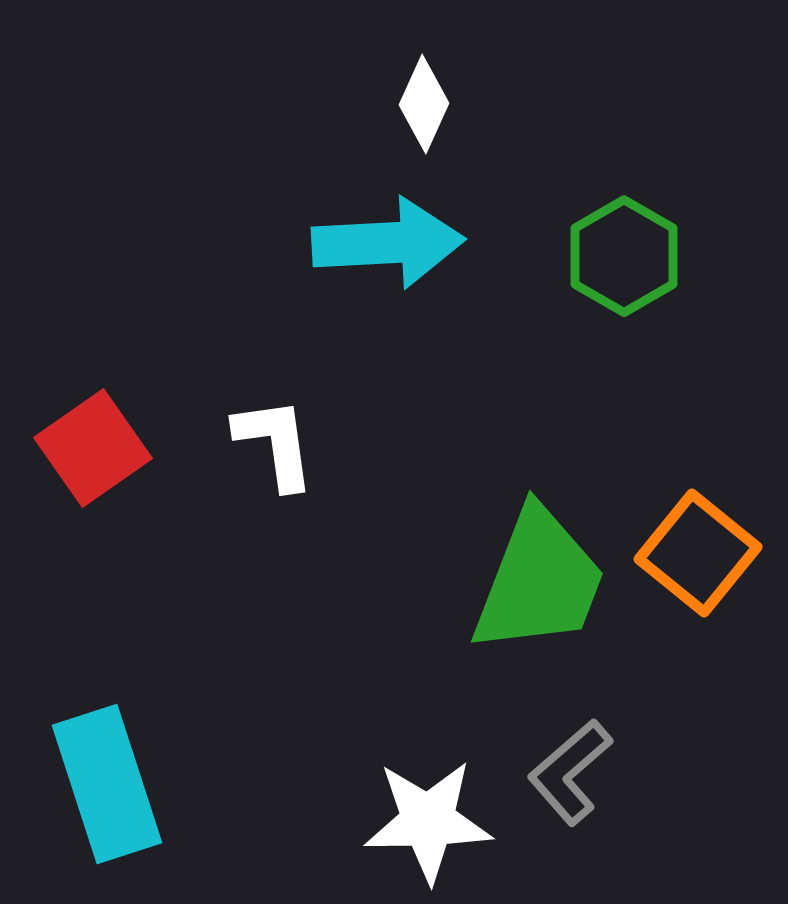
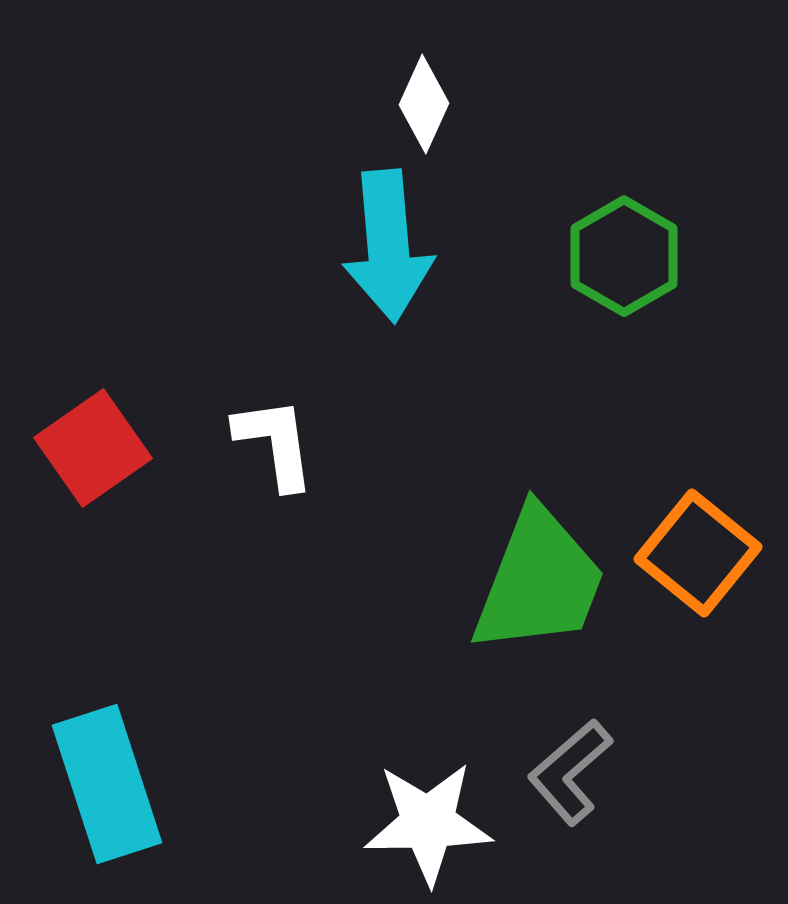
cyan arrow: moved 3 px down; rotated 88 degrees clockwise
white star: moved 2 px down
